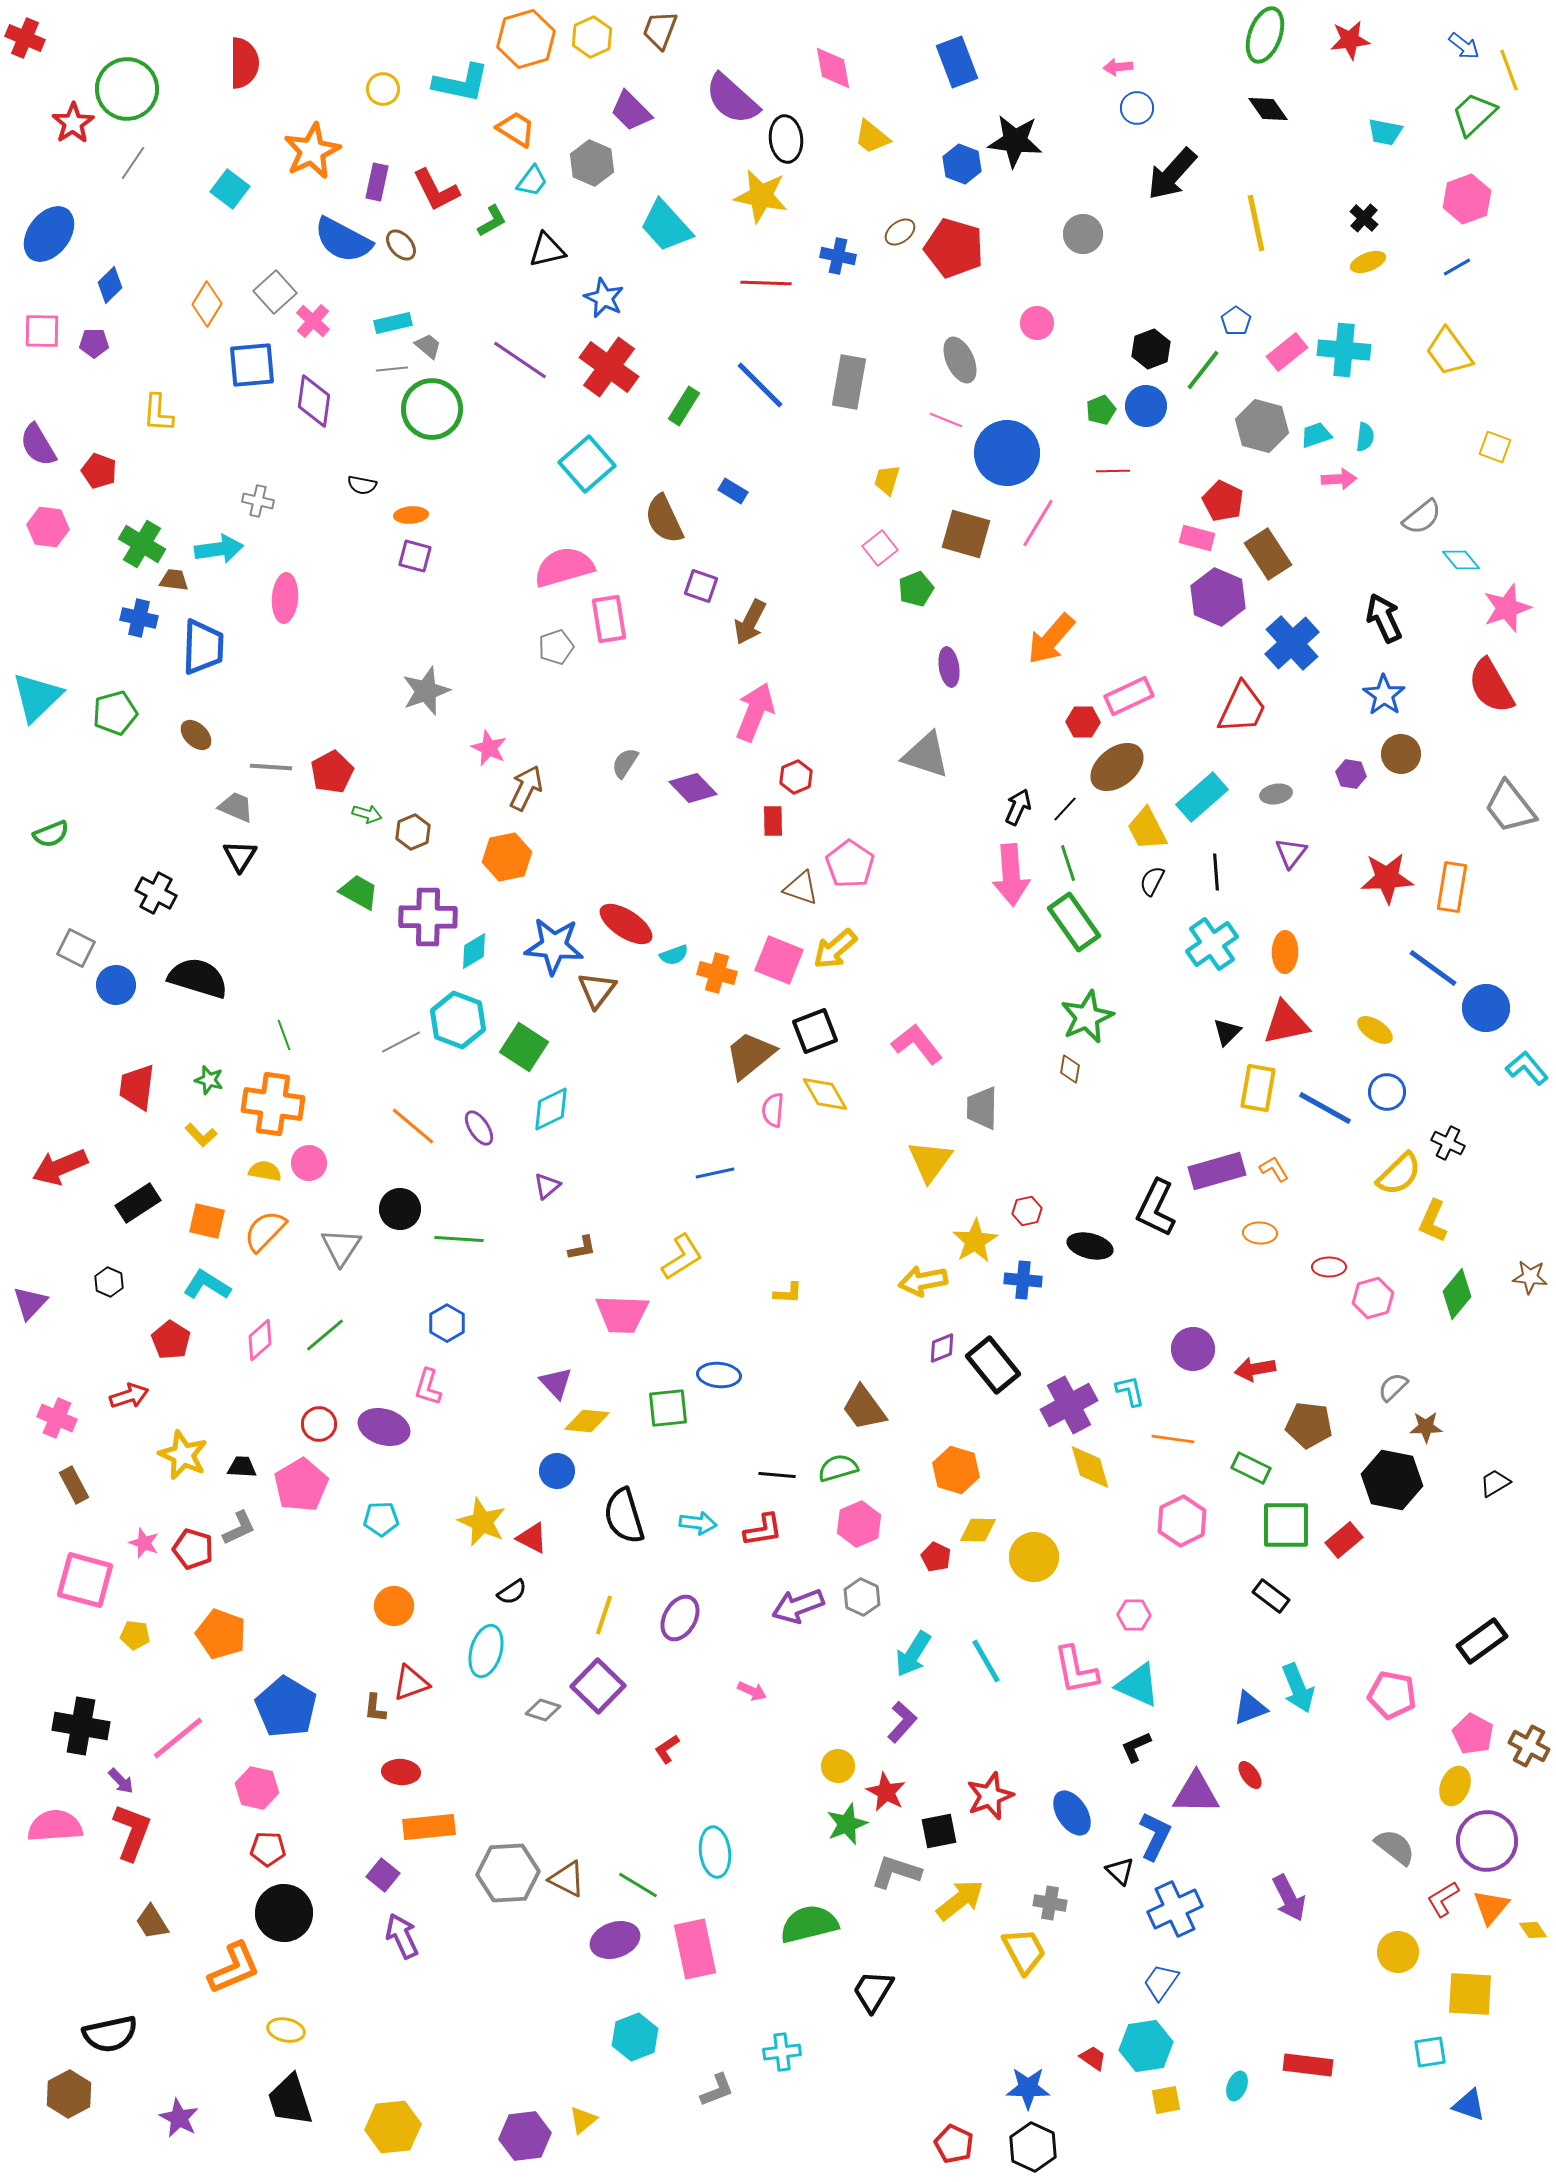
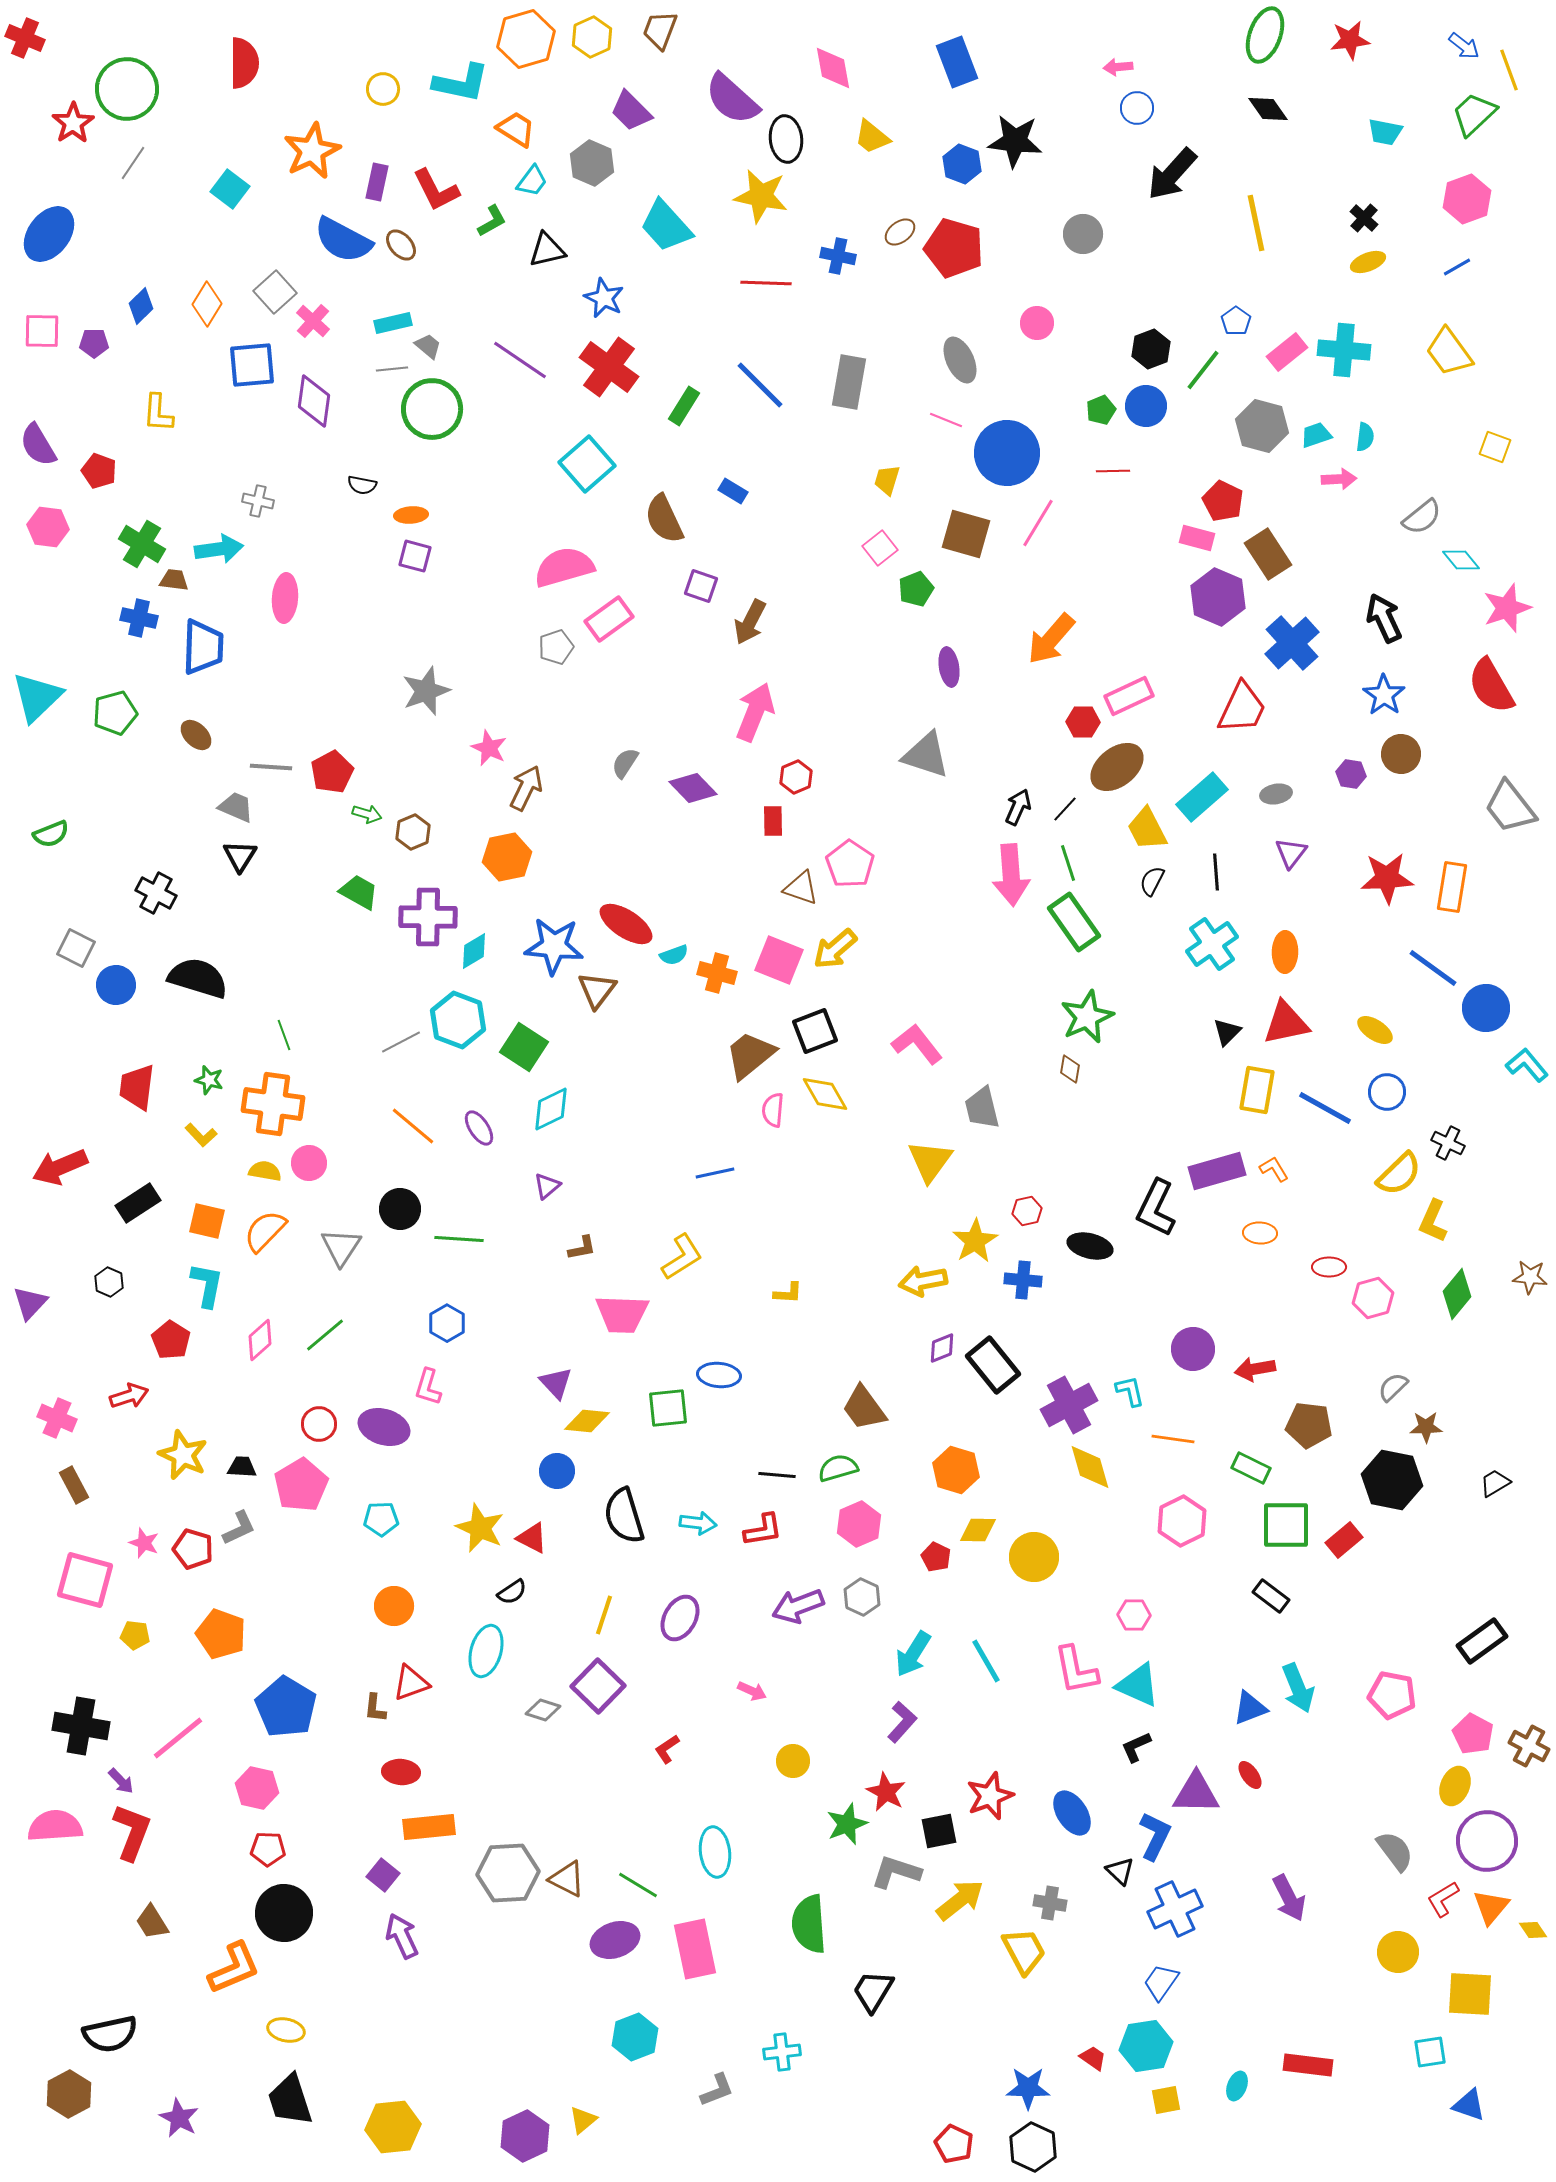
blue diamond at (110, 285): moved 31 px right, 21 px down
pink rectangle at (609, 619): rotated 63 degrees clockwise
cyan L-shape at (1527, 1068): moved 3 px up
yellow rectangle at (1258, 1088): moved 1 px left, 2 px down
gray trapezoid at (982, 1108): rotated 15 degrees counterclockwise
cyan L-shape at (207, 1285): rotated 69 degrees clockwise
yellow star at (482, 1522): moved 2 px left, 6 px down
yellow circle at (838, 1766): moved 45 px left, 5 px up
gray semicircle at (1395, 1847): moved 4 px down; rotated 15 degrees clockwise
green semicircle at (809, 1924): rotated 80 degrees counterclockwise
purple hexagon at (525, 2136): rotated 18 degrees counterclockwise
